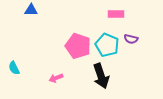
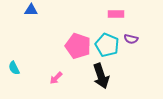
pink arrow: rotated 24 degrees counterclockwise
